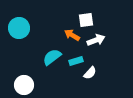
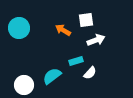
orange arrow: moved 9 px left, 5 px up
cyan semicircle: moved 19 px down
